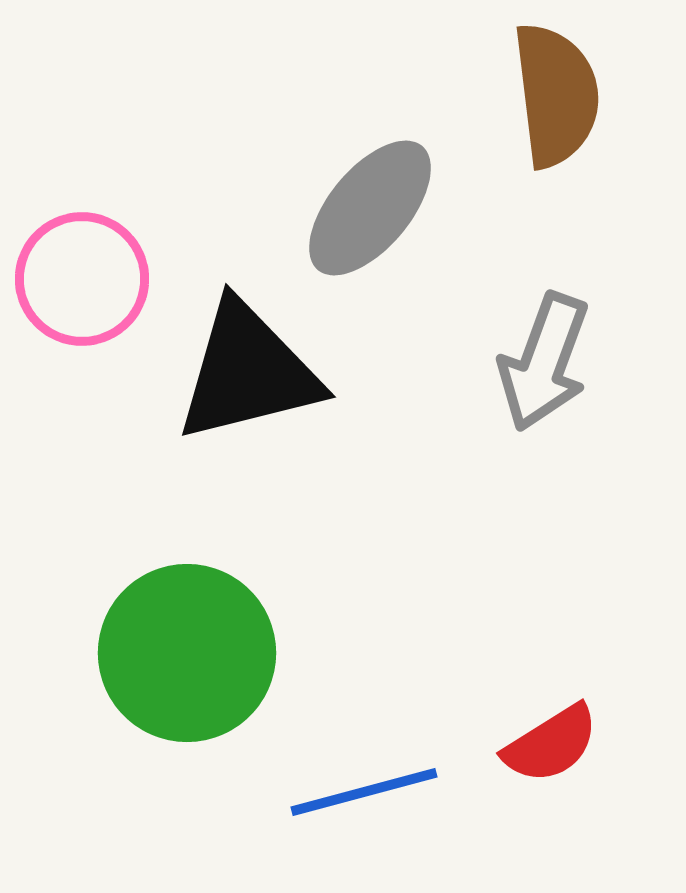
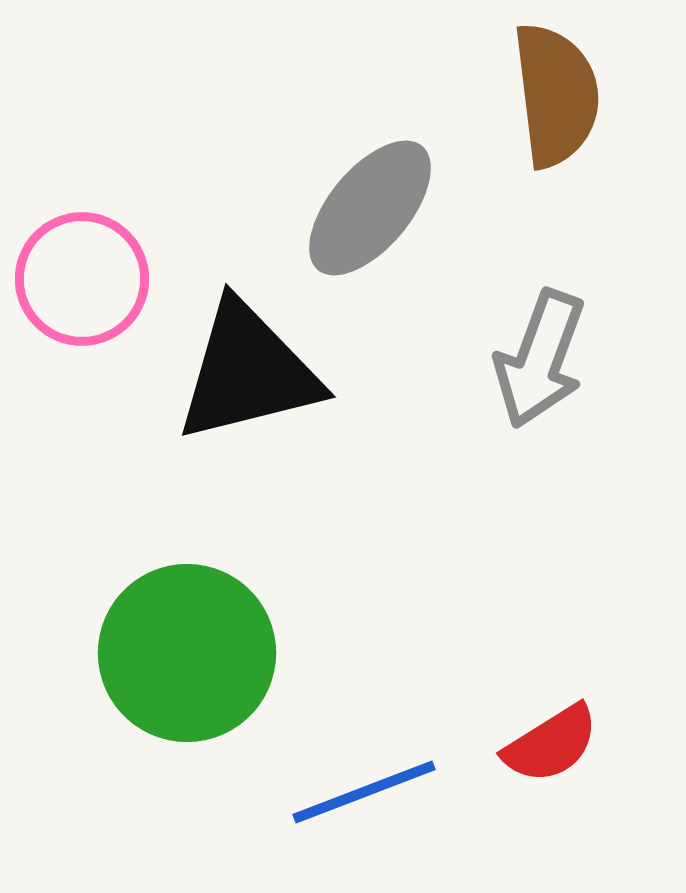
gray arrow: moved 4 px left, 3 px up
blue line: rotated 6 degrees counterclockwise
